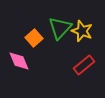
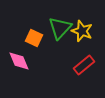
orange square: rotated 24 degrees counterclockwise
